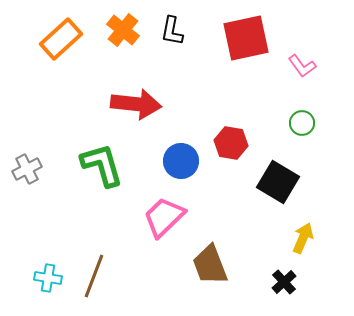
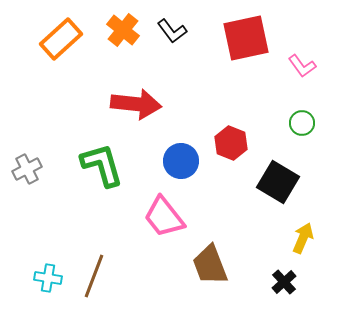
black L-shape: rotated 48 degrees counterclockwise
red hexagon: rotated 12 degrees clockwise
pink trapezoid: rotated 84 degrees counterclockwise
